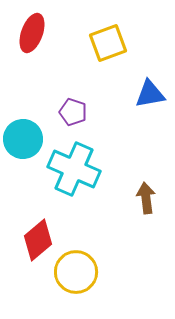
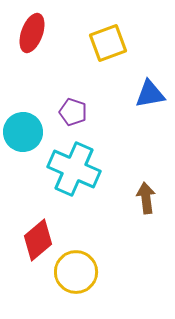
cyan circle: moved 7 px up
